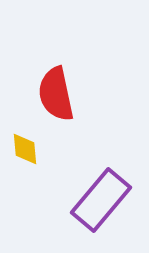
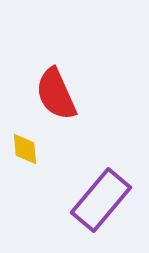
red semicircle: rotated 12 degrees counterclockwise
